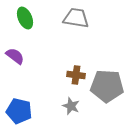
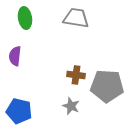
green ellipse: rotated 15 degrees clockwise
purple semicircle: rotated 120 degrees counterclockwise
